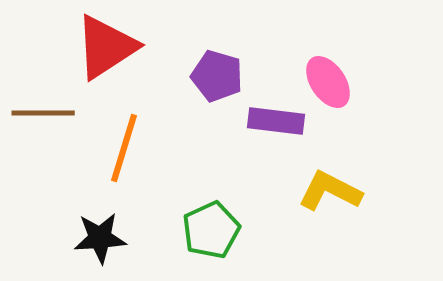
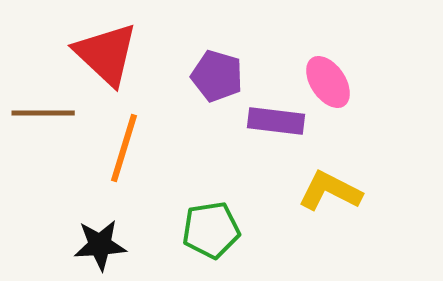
red triangle: moved 7 px down; rotated 44 degrees counterclockwise
green pentagon: rotated 16 degrees clockwise
black star: moved 7 px down
